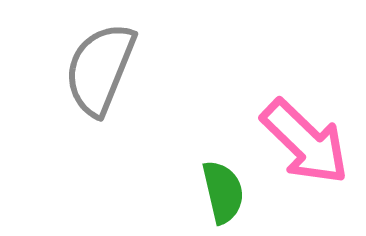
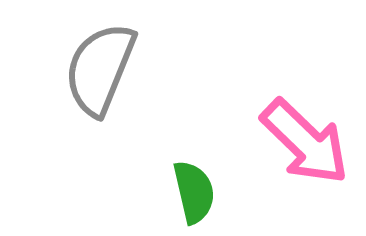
green semicircle: moved 29 px left
